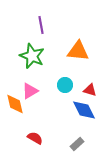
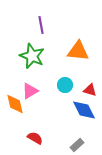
gray rectangle: moved 1 px down
